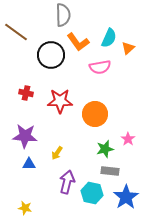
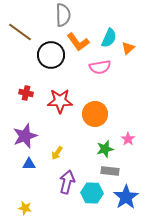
brown line: moved 4 px right
purple star: rotated 25 degrees counterclockwise
cyan hexagon: rotated 10 degrees counterclockwise
